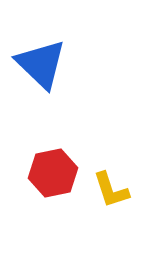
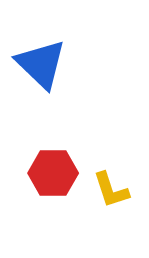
red hexagon: rotated 12 degrees clockwise
